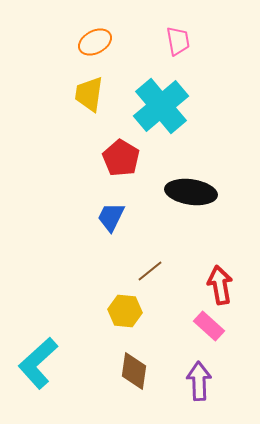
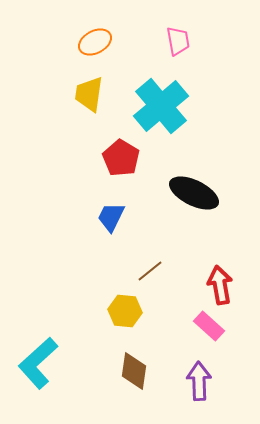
black ellipse: moved 3 px right, 1 px down; rotated 18 degrees clockwise
